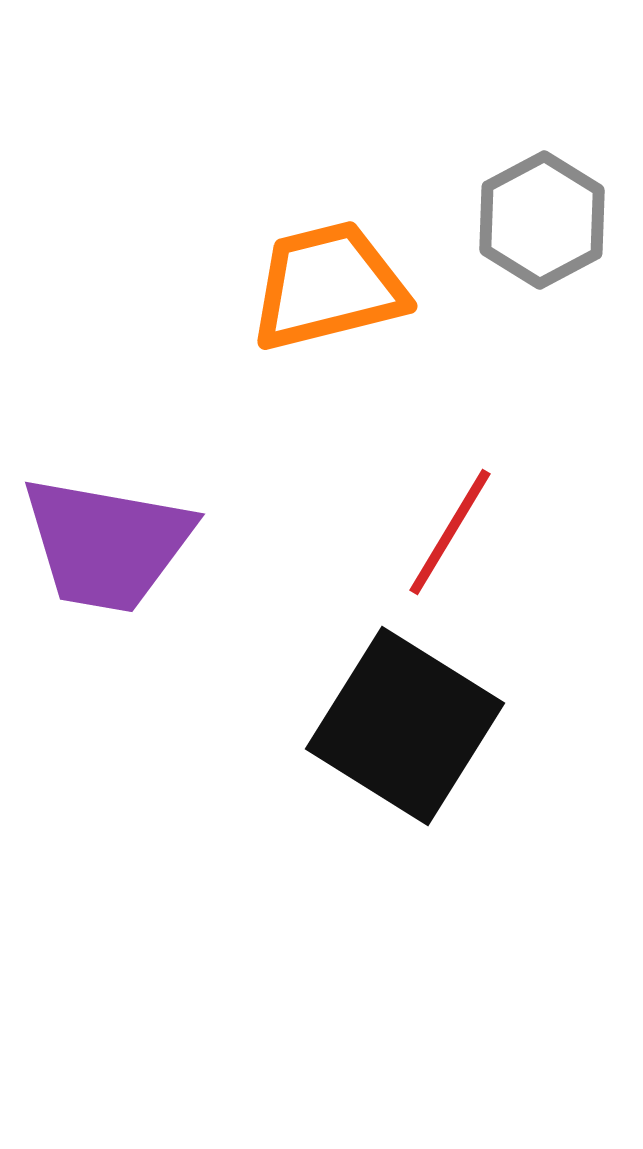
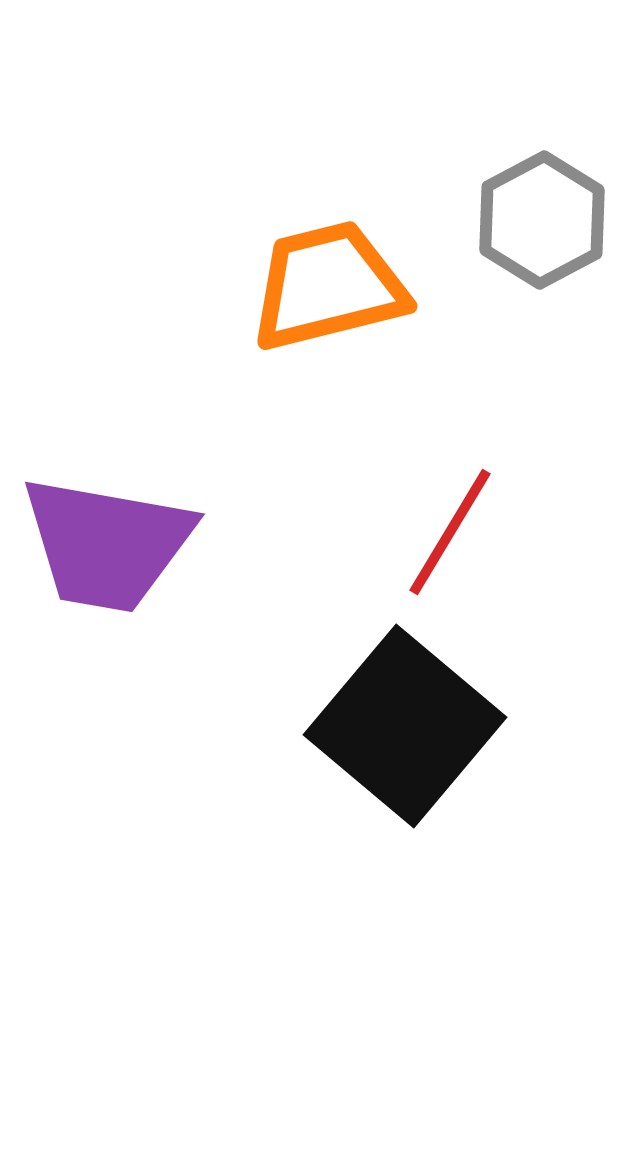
black square: rotated 8 degrees clockwise
